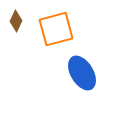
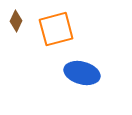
blue ellipse: rotated 44 degrees counterclockwise
